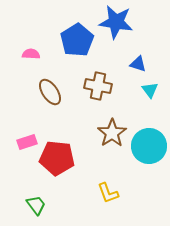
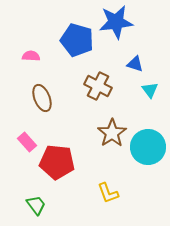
blue star: rotated 16 degrees counterclockwise
blue pentagon: rotated 24 degrees counterclockwise
pink semicircle: moved 2 px down
blue triangle: moved 3 px left
brown cross: rotated 16 degrees clockwise
brown ellipse: moved 8 px left, 6 px down; rotated 12 degrees clockwise
pink rectangle: rotated 66 degrees clockwise
cyan circle: moved 1 px left, 1 px down
red pentagon: moved 4 px down
